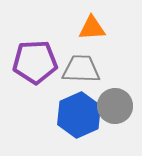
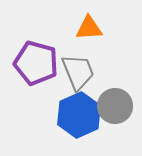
orange triangle: moved 3 px left
purple pentagon: moved 1 px right, 1 px down; rotated 18 degrees clockwise
gray trapezoid: moved 3 px left, 3 px down; rotated 66 degrees clockwise
